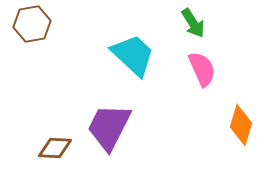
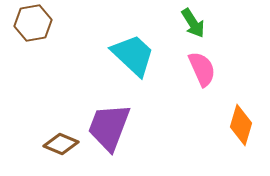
brown hexagon: moved 1 px right, 1 px up
purple trapezoid: rotated 6 degrees counterclockwise
brown diamond: moved 6 px right, 4 px up; rotated 20 degrees clockwise
